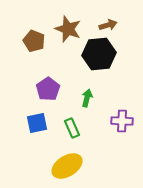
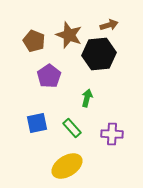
brown arrow: moved 1 px right
brown star: moved 1 px right, 6 px down
purple pentagon: moved 1 px right, 13 px up
purple cross: moved 10 px left, 13 px down
green rectangle: rotated 18 degrees counterclockwise
